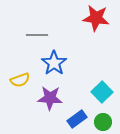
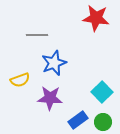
blue star: rotated 15 degrees clockwise
blue rectangle: moved 1 px right, 1 px down
